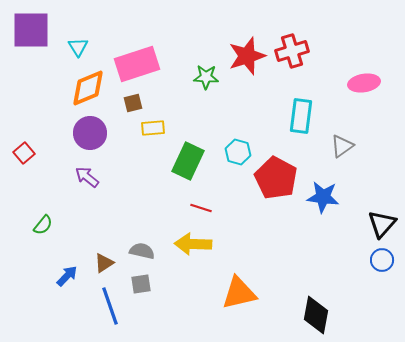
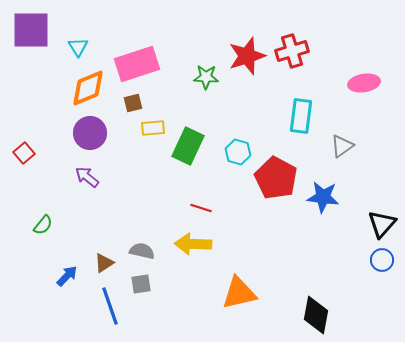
green rectangle: moved 15 px up
